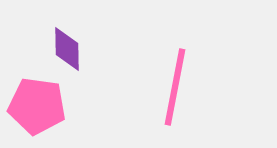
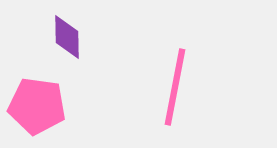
purple diamond: moved 12 px up
